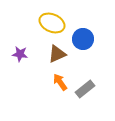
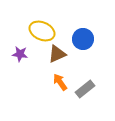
yellow ellipse: moved 10 px left, 8 px down
